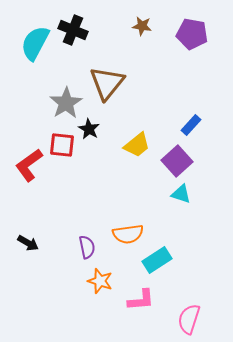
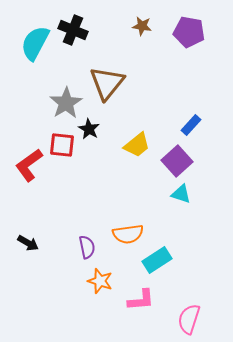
purple pentagon: moved 3 px left, 2 px up
